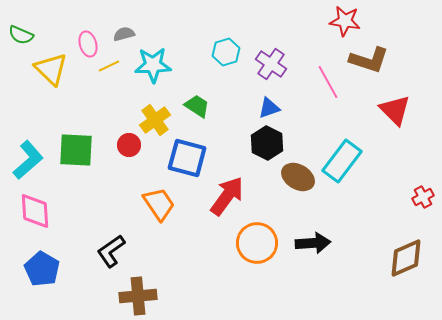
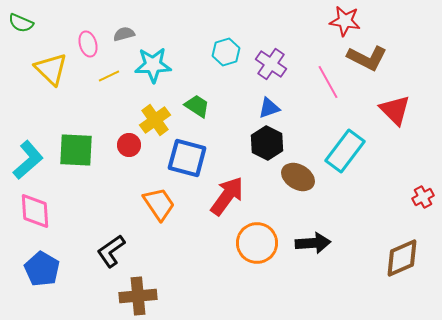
green semicircle: moved 12 px up
brown L-shape: moved 2 px left, 2 px up; rotated 9 degrees clockwise
yellow line: moved 10 px down
cyan rectangle: moved 3 px right, 10 px up
brown diamond: moved 4 px left
